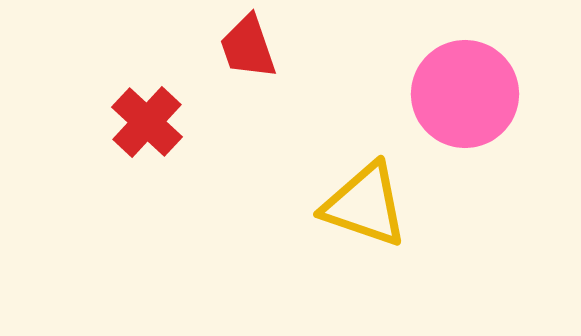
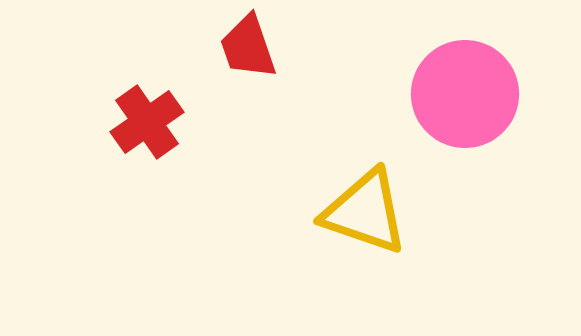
red cross: rotated 12 degrees clockwise
yellow triangle: moved 7 px down
